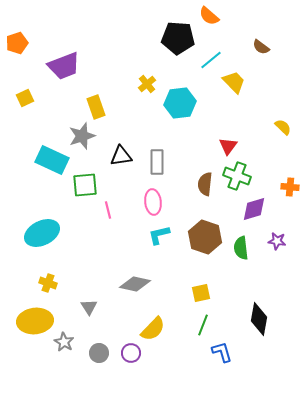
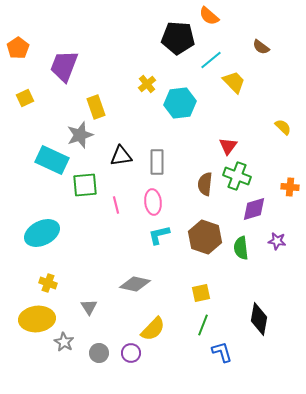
orange pentagon at (17, 43): moved 1 px right, 5 px down; rotated 15 degrees counterclockwise
purple trapezoid at (64, 66): rotated 132 degrees clockwise
gray star at (82, 136): moved 2 px left, 1 px up
pink line at (108, 210): moved 8 px right, 5 px up
yellow ellipse at (35, 321): moved 2 px right, 2 px up
